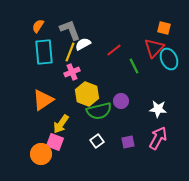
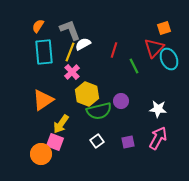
orange square: rotated 32 degrees counterclockwise
red line: rotated 35 degrees counterclockwise
pink cross: rotated 21 degrees counterclockwise
